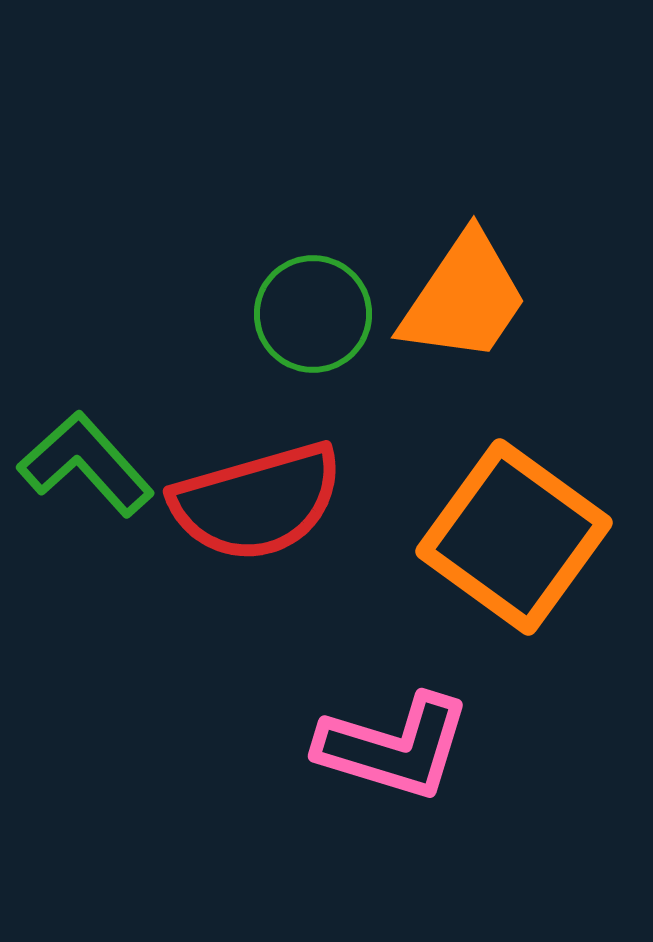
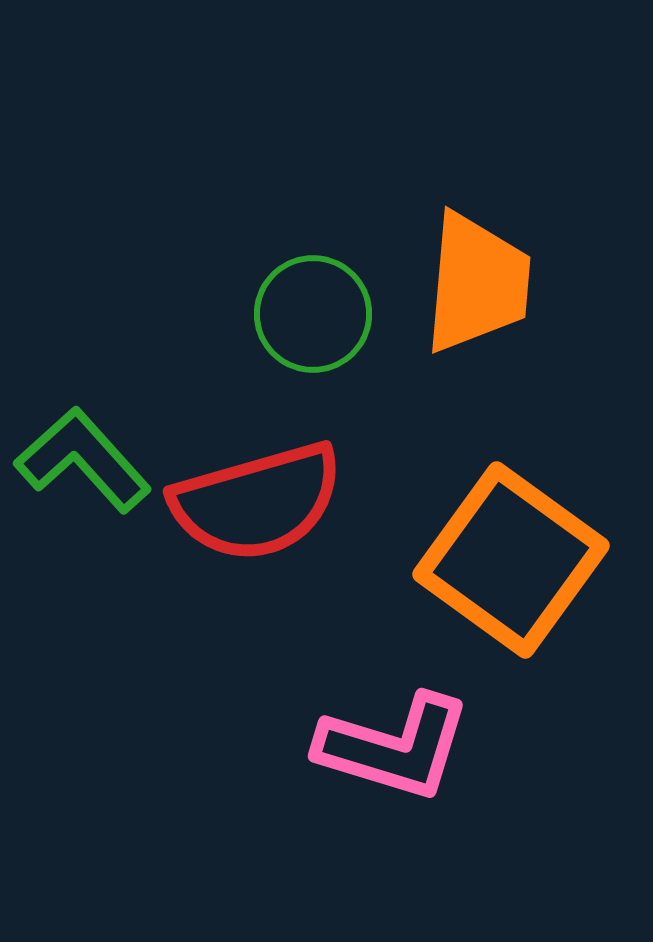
orange trapezoid: moved 13 px right, 15 px up; rotated 29 degrees counterclockwise
green L-shape: moved 3 px left, 4 px up
orange square: moved 3 px left, 23 px down
